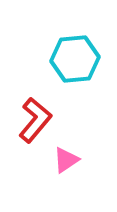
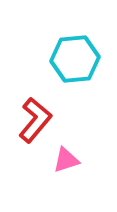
pink triangle: rotated 16 degrees clockwise
